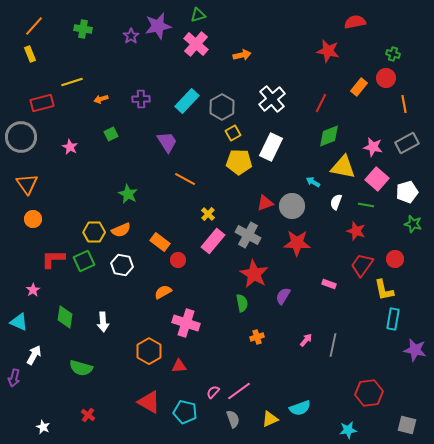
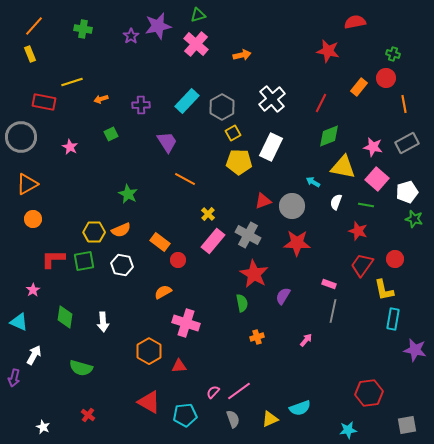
purple cross at (141, 99): moved 6 px down
red rectangle at (42, 103): moved 2 px right, 1 px up; rotated 25 degrees clockwise
orange triangle at (27, 184): rotated 35 degrees clockwise
red triangle at (265, 203): moved 2 px left, 2 px up
green star at (413, 224): moved 1 px right, 5 px up
red star at (356, 231): moved 2 px right
green square at (84, 261): rotated 15 degrees clockwise
gray line at (333, 345): moved 34 px up
cyan pentagon at (185, 412): moved 3 px down; rotated 20 degrees counterclockwise
gray square at (407, 425): rotated 24 degrees counterclockwise
